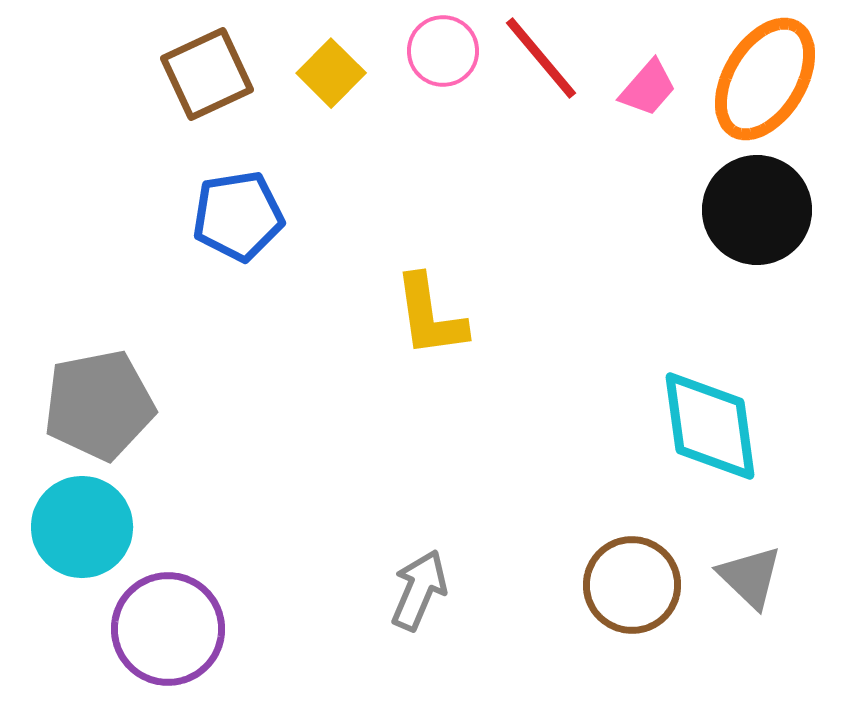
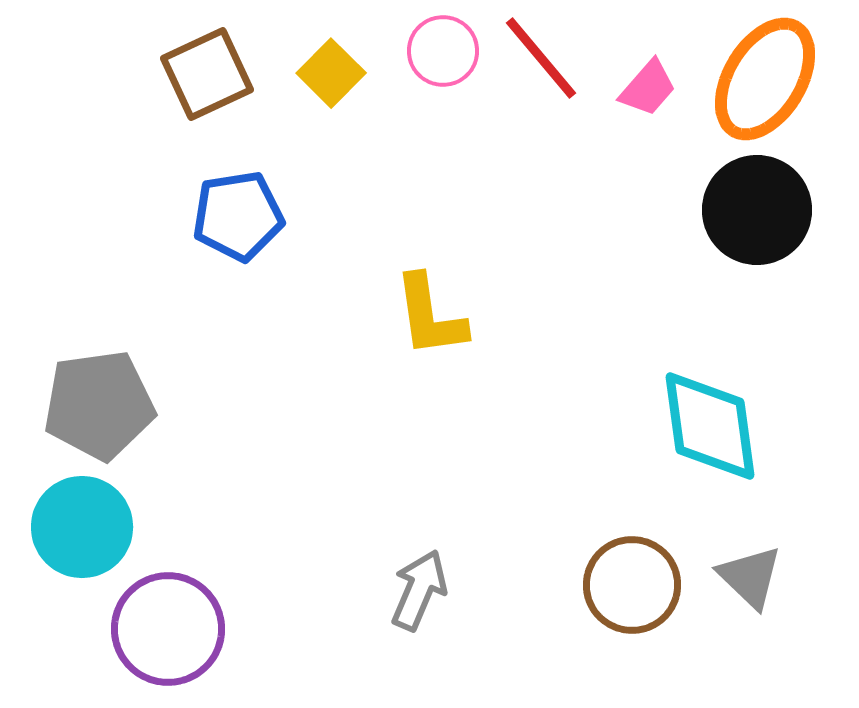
gray pentagon: rotated 3 degrees clockwise
